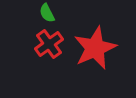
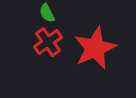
red cross: moved 1 px left, 2 px up
